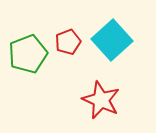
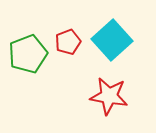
red star: moved 8 px right, 4 px up; rotated 15 degrees counterclockwise
